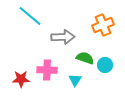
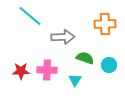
orange cross: moved 2 px right, 1 px up; rotated 20 degrees clockwise
cyan circle: moved 4 px right
red star: moved 8 px up
